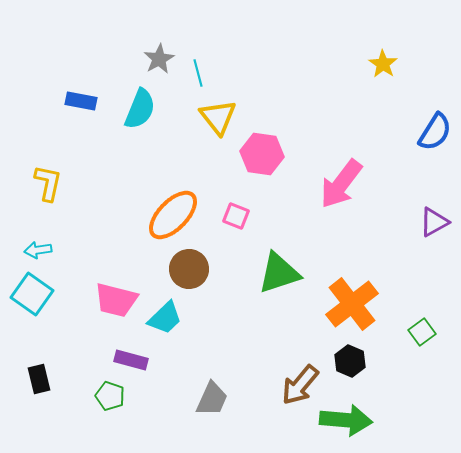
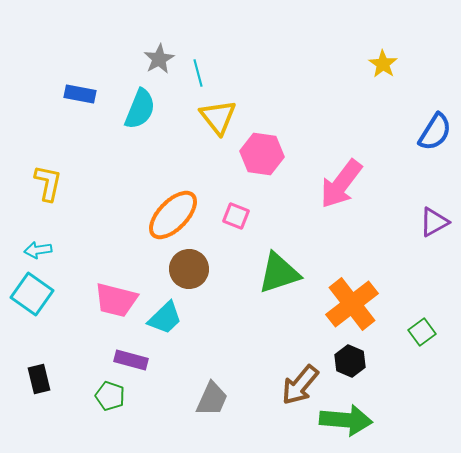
blue rectangle: moved 1 px left, 7 px up
